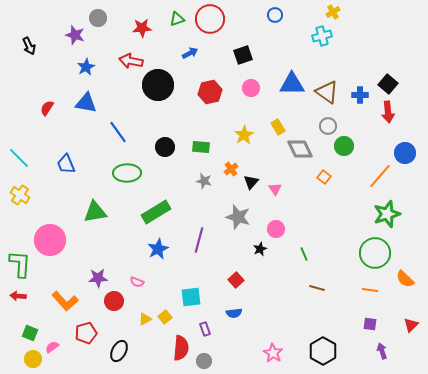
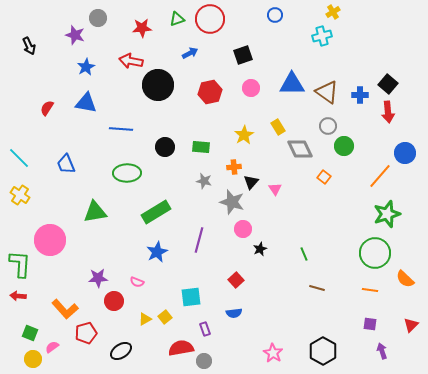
blue line at (118, 132): moved 3 px right, 3 px up; rotated 50 degrees counterclockwise
orange cross at (231, 169): moved 3 px right, 2 px up; rotated 32 degrees clockwise
gray star at (238, 217): moved 6 px left, 15 px up
pink circle at (276, 229): moved 33 px left
blue star at (158, 249): moved 1 px left, 3 px down
orange L-shape at (65, 301): moved 8 px down
red semicircle at (181, 348): rotated 105 degrees counterclockwise
black ellipse at (119, 351): moved 2 px right; rotated 30 degrees clockwise
